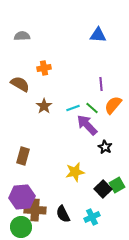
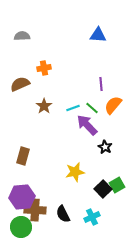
brown semicircle: rotated 54 degrees counterclockwise
